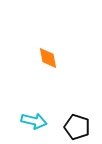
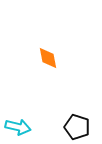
cyan arrow: moved 16 px left, 6 px down
